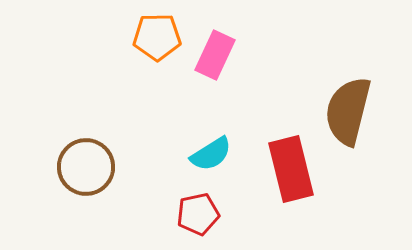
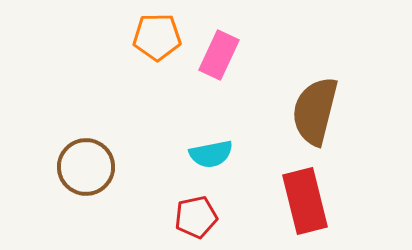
pink rectangle: moved 4 px right
brown semicircle: moved 33 px left
cyan semicircle: rotated 21 degrees clockwise
red rectangle: moved 14 px right, 32 px down
red pentagon: moved 2 px left, 3 px down
